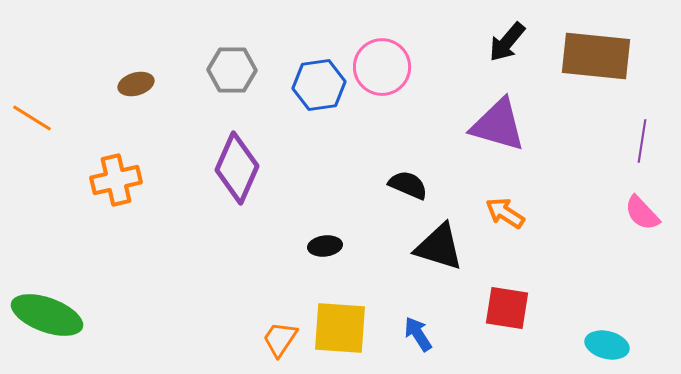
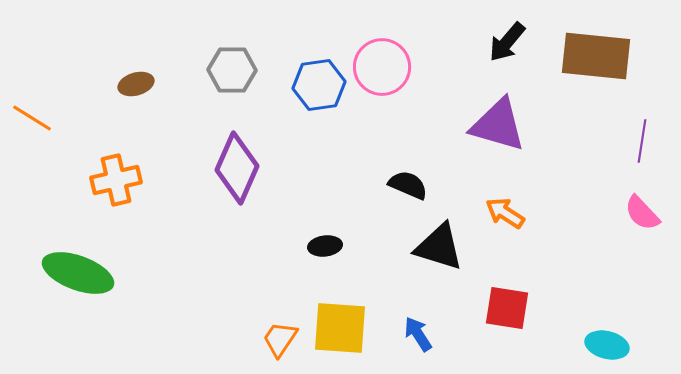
green ellipse: moved 31 px right, 42 px up
